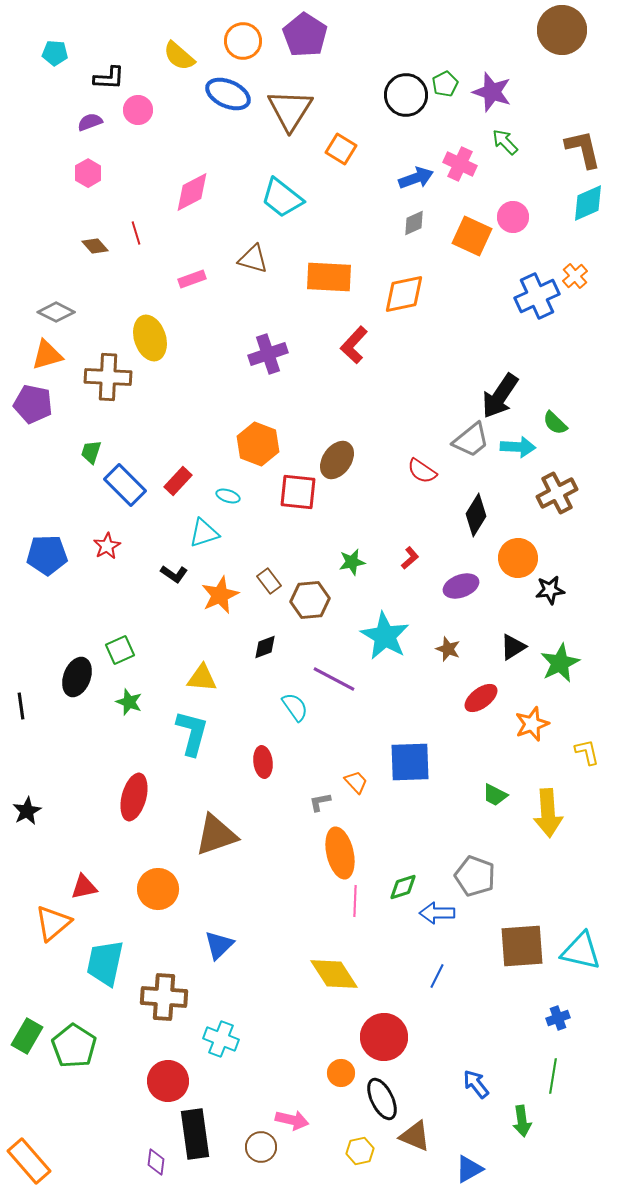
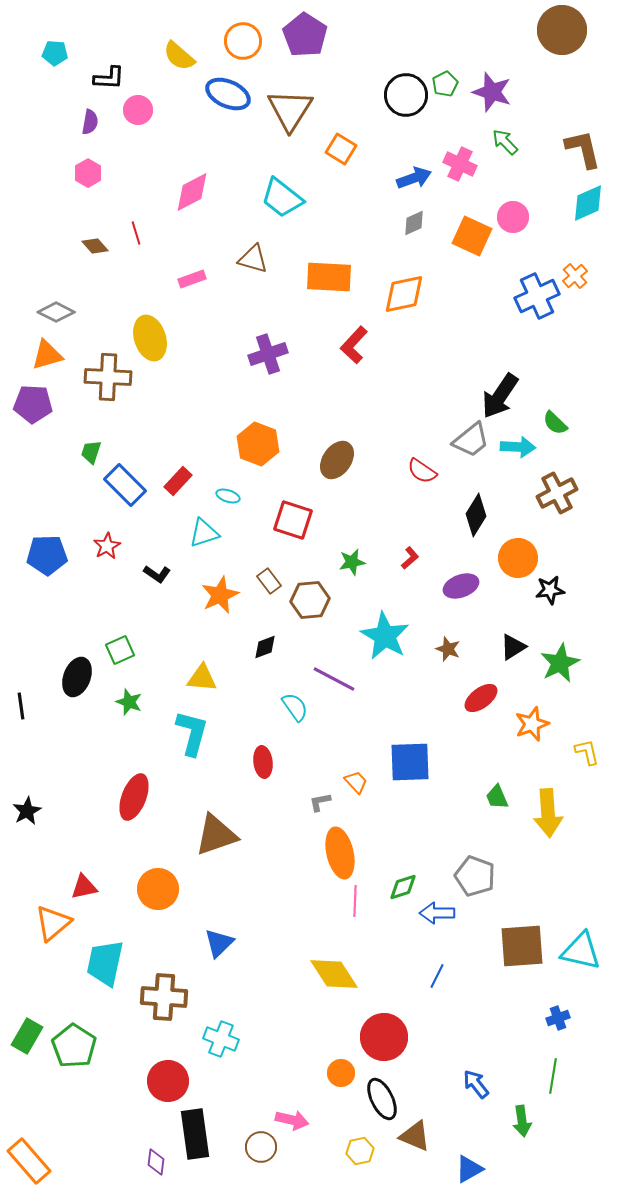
purple semicircle at (90, 122): rotated 120 degrees clockwise
blue arrow at (416, 178): moved 2 px left
purple pentagon at (33, 404): rotated 9 degrees counterclockwise
red square at (298, 492): moved 5 px left, 28 px down; rotated 12 degrees clockwise
black L-shape at (174, 574): moved 17 px left
green trapezoid at (495, 795): moved 2 px right, 2 px down; rotated 40 degrees clockwise
red ellipse at (134, 797): rotated 6 degrees clockwise
blue triangle at (219, 945): moved 2 px up
